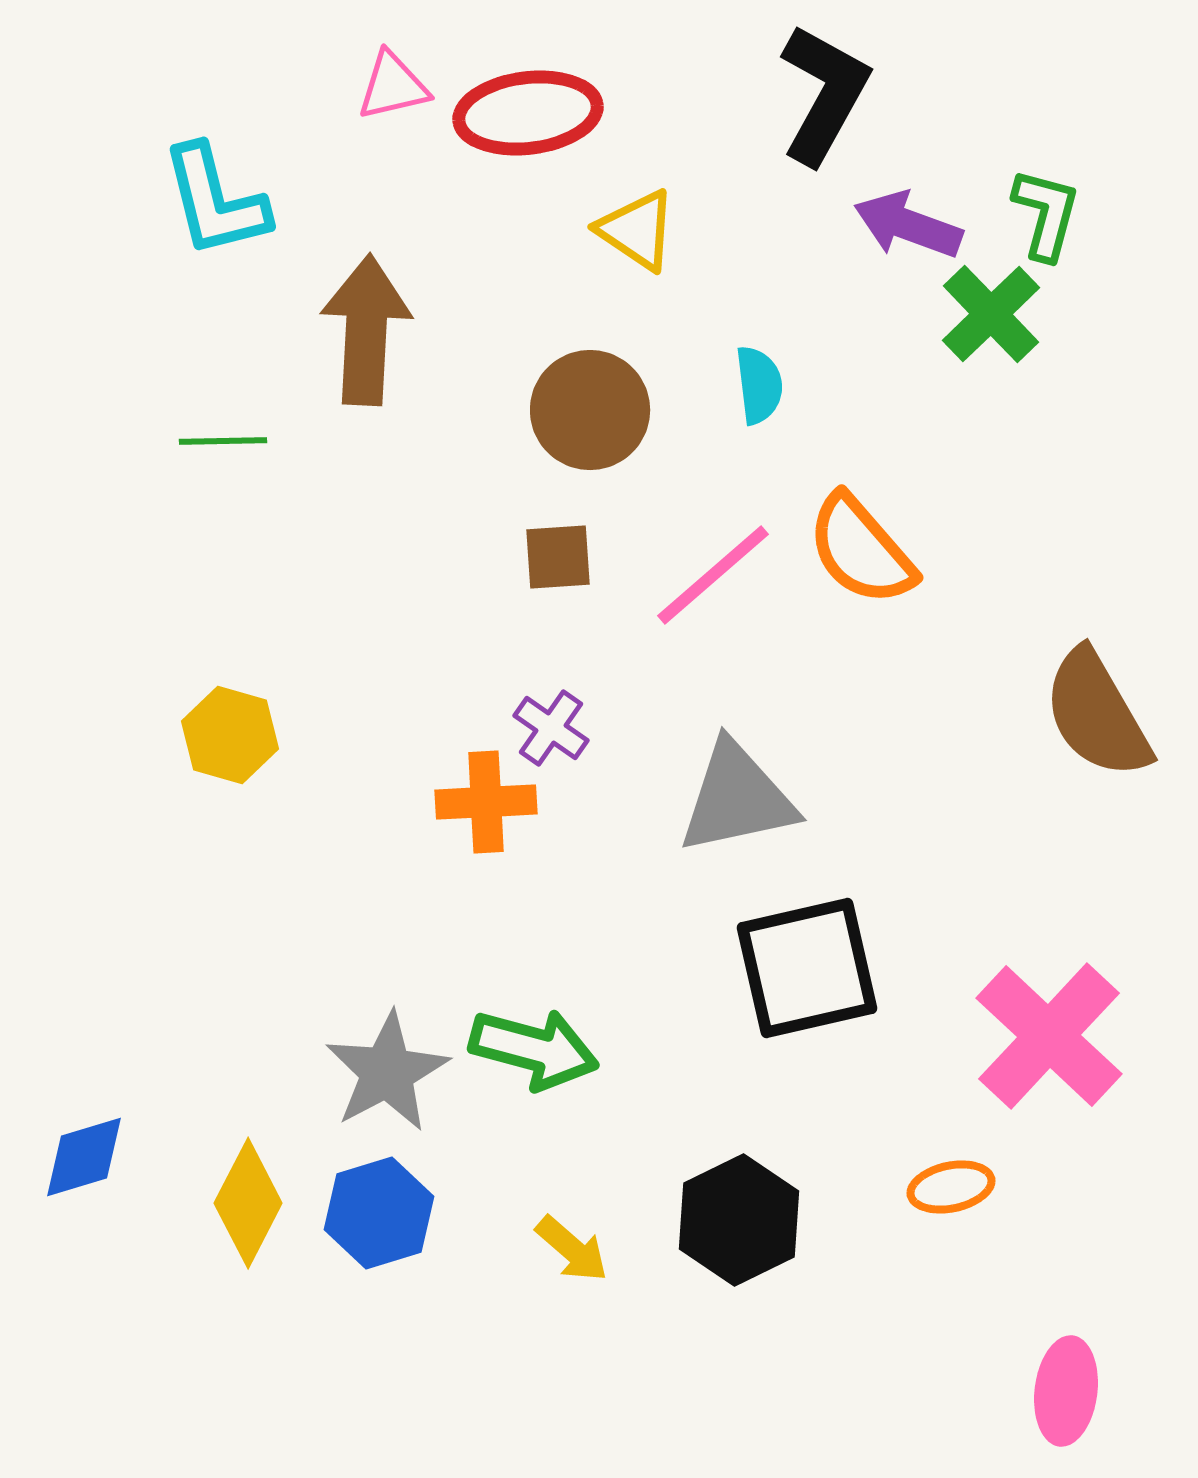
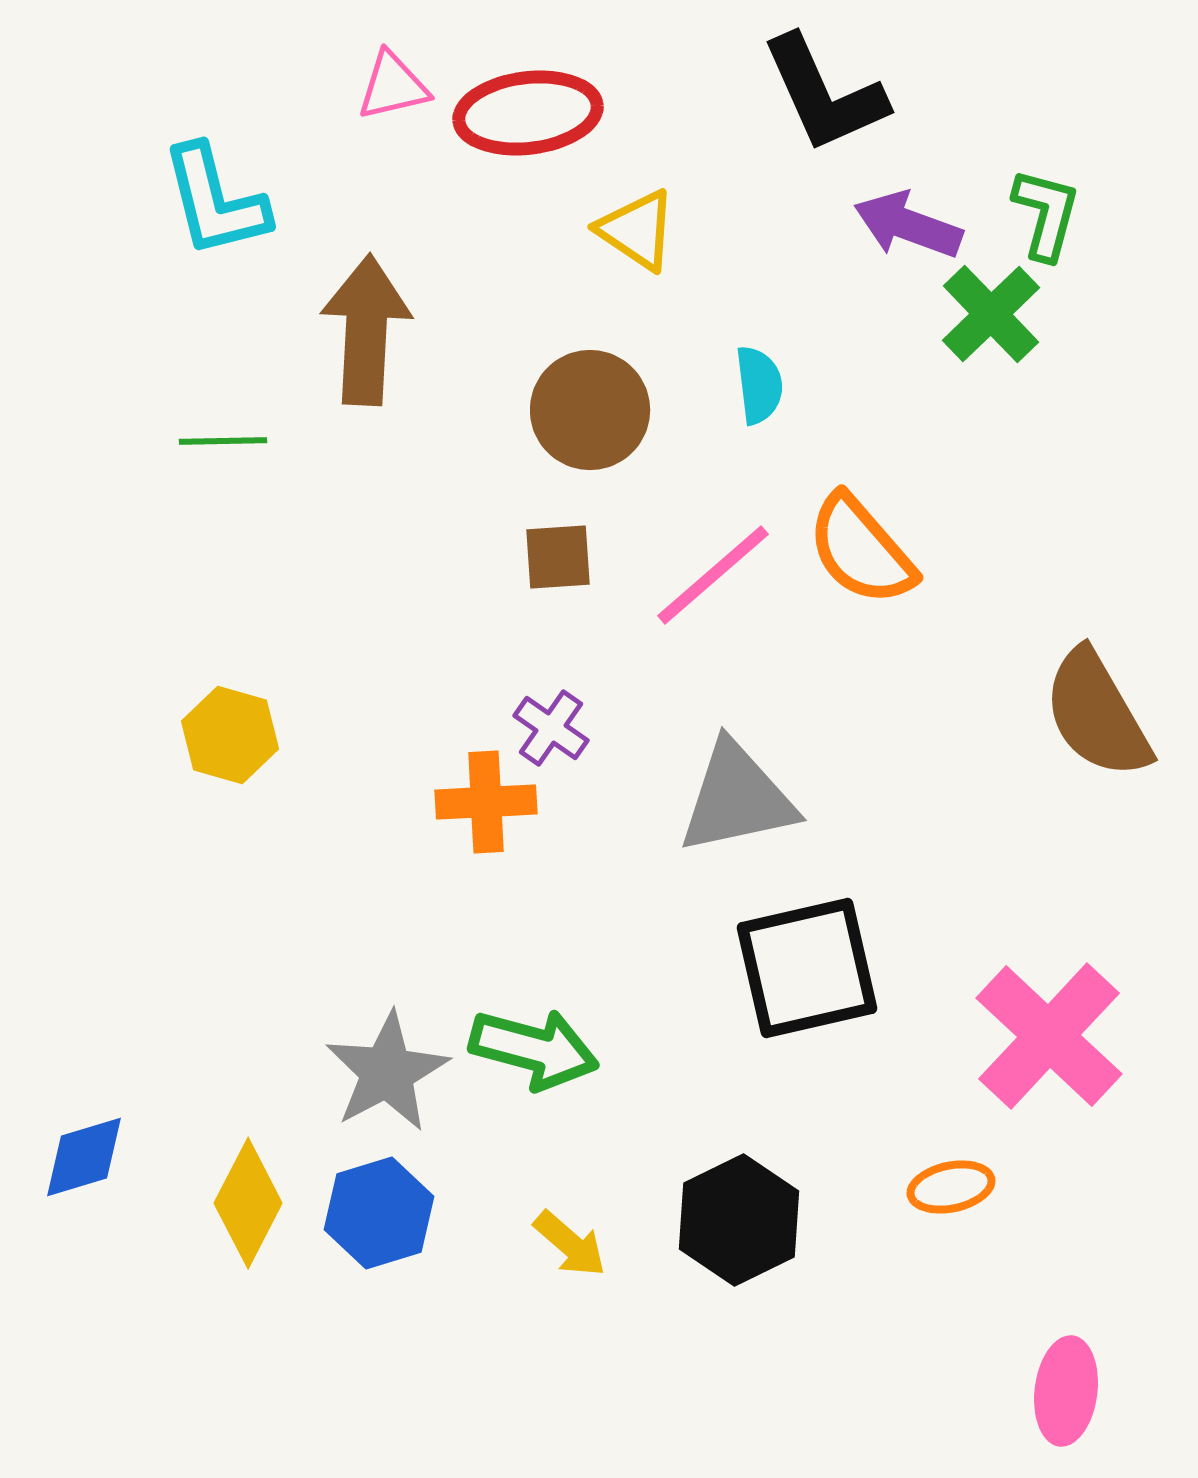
black L-shape: rotated 127 degrees clockwise
yellow arrow: moved 2 px left, 5 px up
